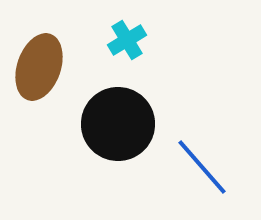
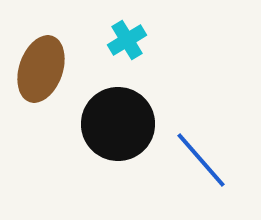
brown ellipse: moved 2 px right, 2 px down
blue line: moved 1 px left, 7 px up
